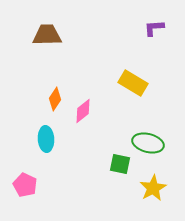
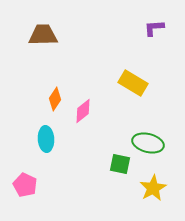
brown trapezoid: moved 4 px left
